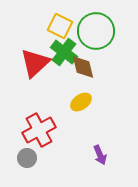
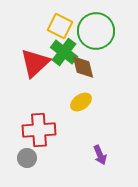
red cross: rotated 24 degrees clockwise
